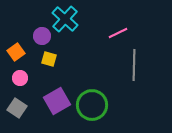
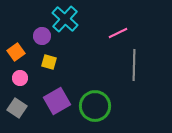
yellow square: moved 3 px down
green circle: moved 3 px right, 1 px down
